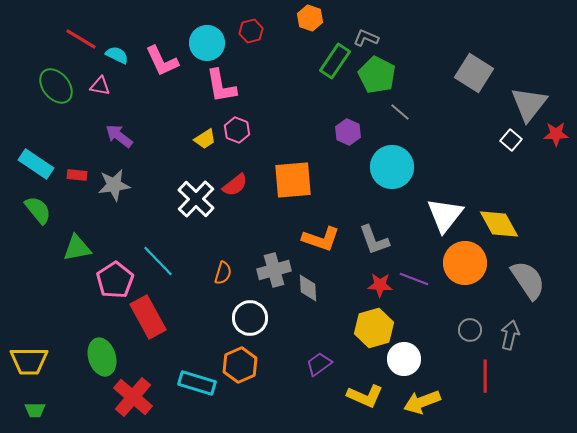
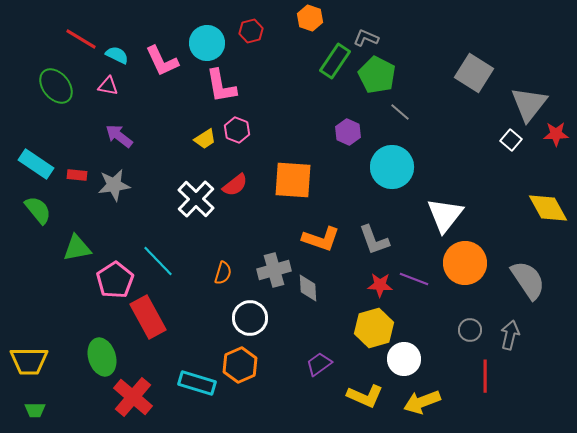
pink triangle at (100, 86): moved 8 px right
orange square at (293, 180): rotated 9 degrees clockwise
yellow diamond at (499, 224): moved 49 px right, 16 px up
